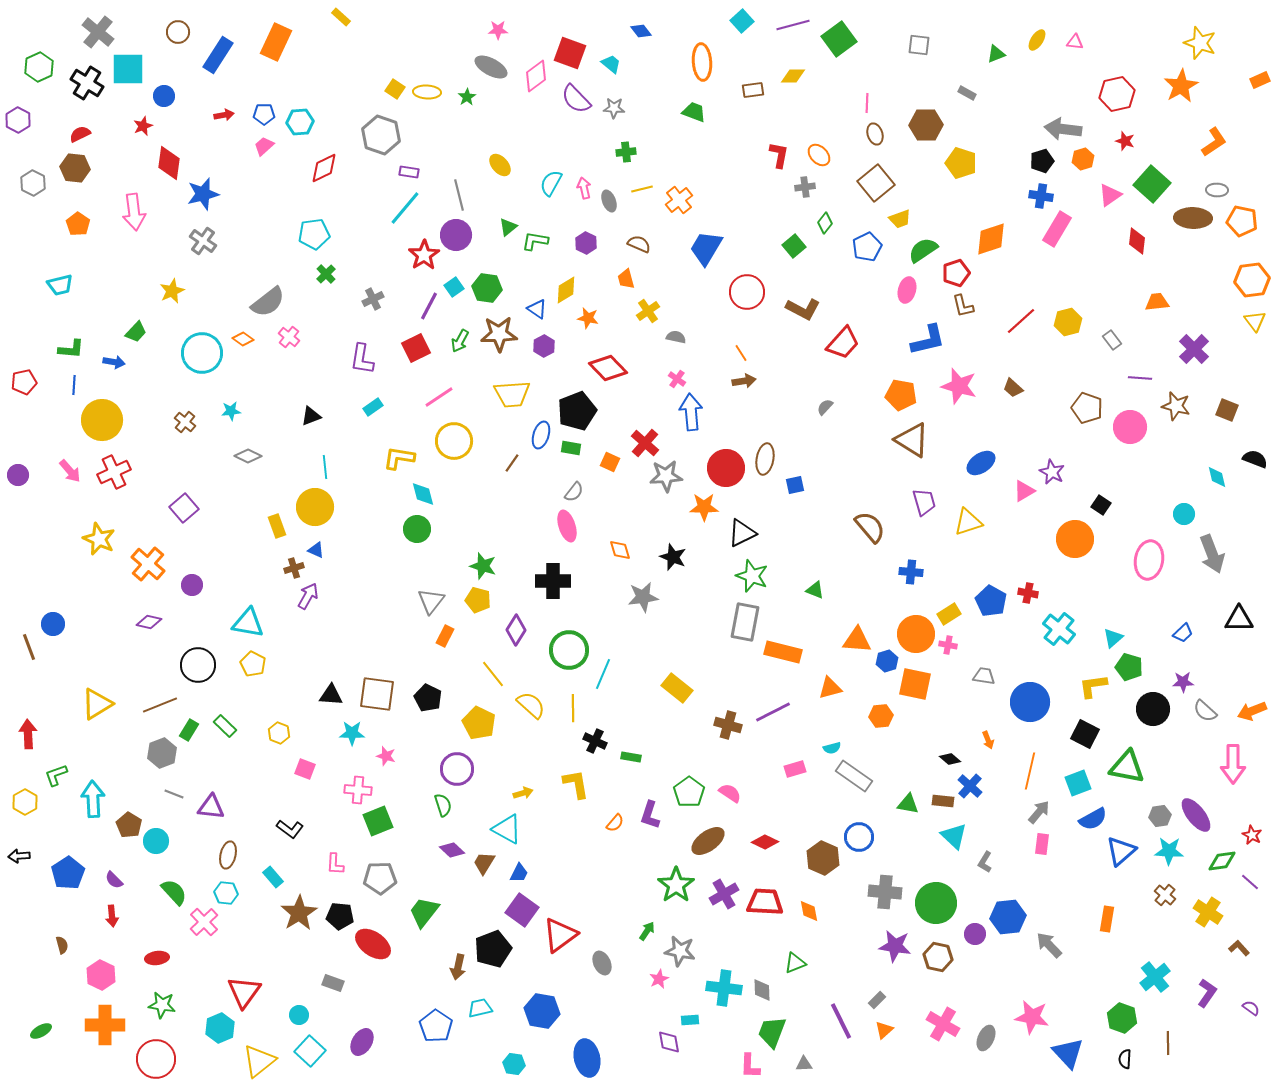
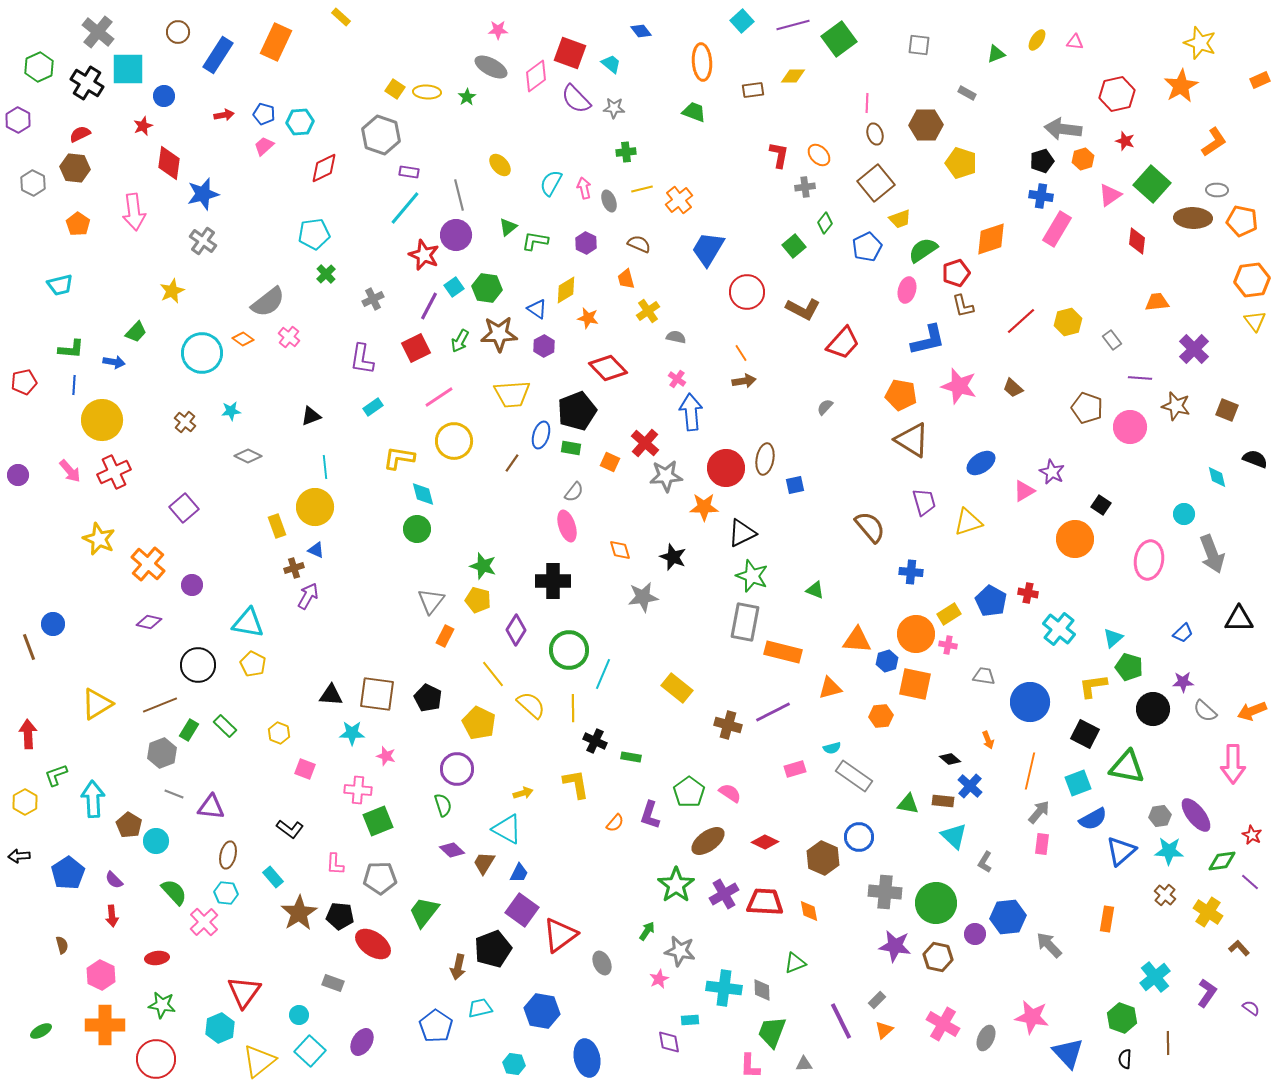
blue pentagon at (264, 114): rotated 15 degrees clockwise
blue trapezoid at (706, 248): moved 2 px right, 1 px down
red star at (424, 255): rotated 16 degrees counterclockwise
